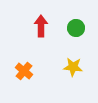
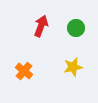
red arrow: rotated 20 degrees clockwise
yellow star: rotated 18 degrees counterclockwise
